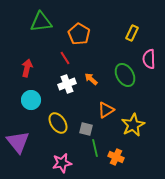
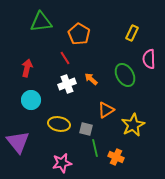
yellow ellipse: moved 1 px right, 1 px down; rotated 45 degrees counterclockwise
